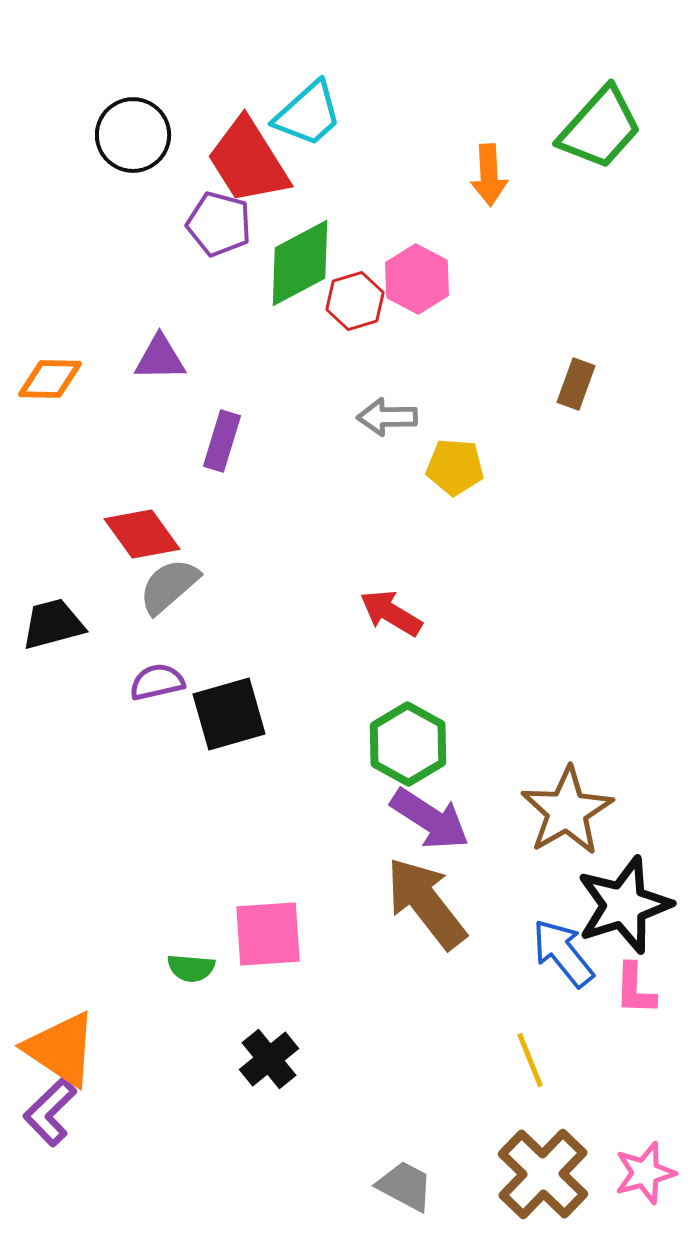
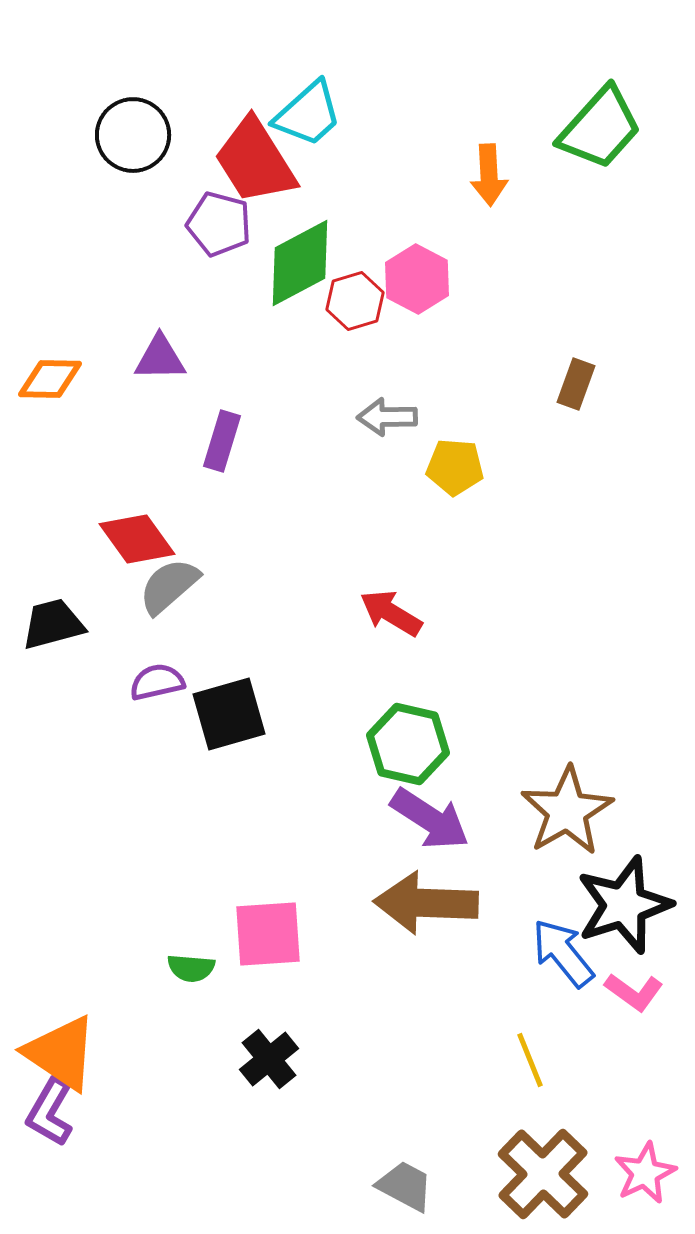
red trapezoid: moved 7 px right
red diamond: moved 5 px left, 5 px down
green hexagon: rotated 16 degrees counterclockwise
brown arrow: rotated 50 degrees counterclockwise
pink L-shape: moved 1 px left, 3 px down; rotated 56 degrees counterclockwise
orange triangle: moved 4 px down
purple L-shape: rotated 16 degrees counterclockwise
pink star: rotated 10 degrees counterclockwise
